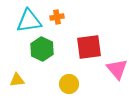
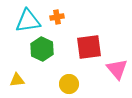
cyan triangle: moved 1 px left
